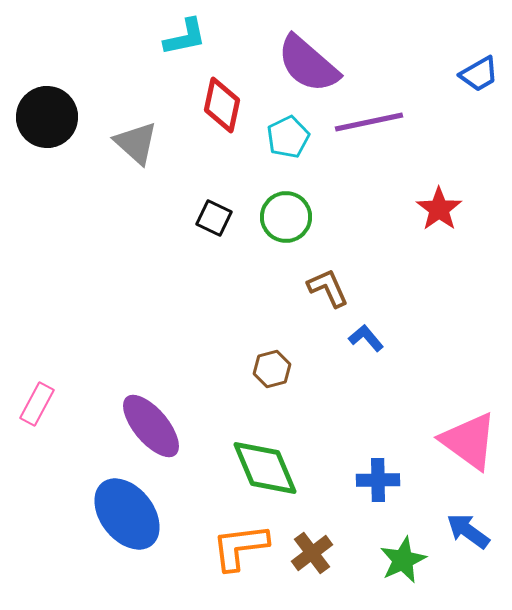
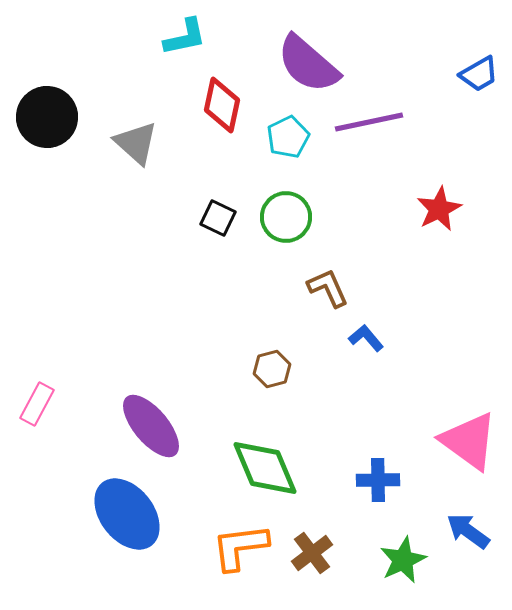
red star: rotated 9 degrees clockwise
black square: moved 4 px right
